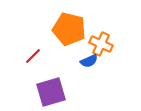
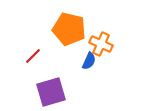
blue semicircle: rotated 42 degrees counterclockwise
